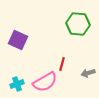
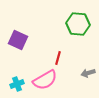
red line: moved 4 px left, 6 px up
pink semicircle: moved 2 px up
